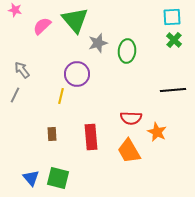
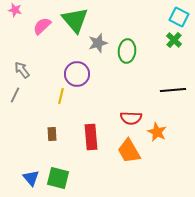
cyan square: moved 7 px right; rotated 30 degrees clockwise
